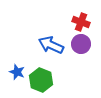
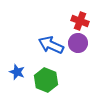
red cross: moved 1 px left, 1 px up
purple circle: moved 3 px left, 1 px up
green hexagon: moved 5 px right
